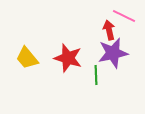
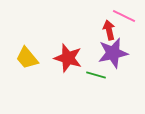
green line: rotated 72 degrees counterclockwise
